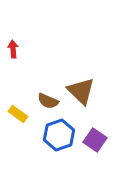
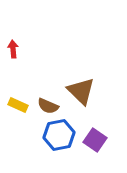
brown semicircle: moved 5 px down
yellow rectangle: moved 9 px up; rotated 12 degrees counterclockwise
blue hexagon: rotated 8 degrees clockwise
